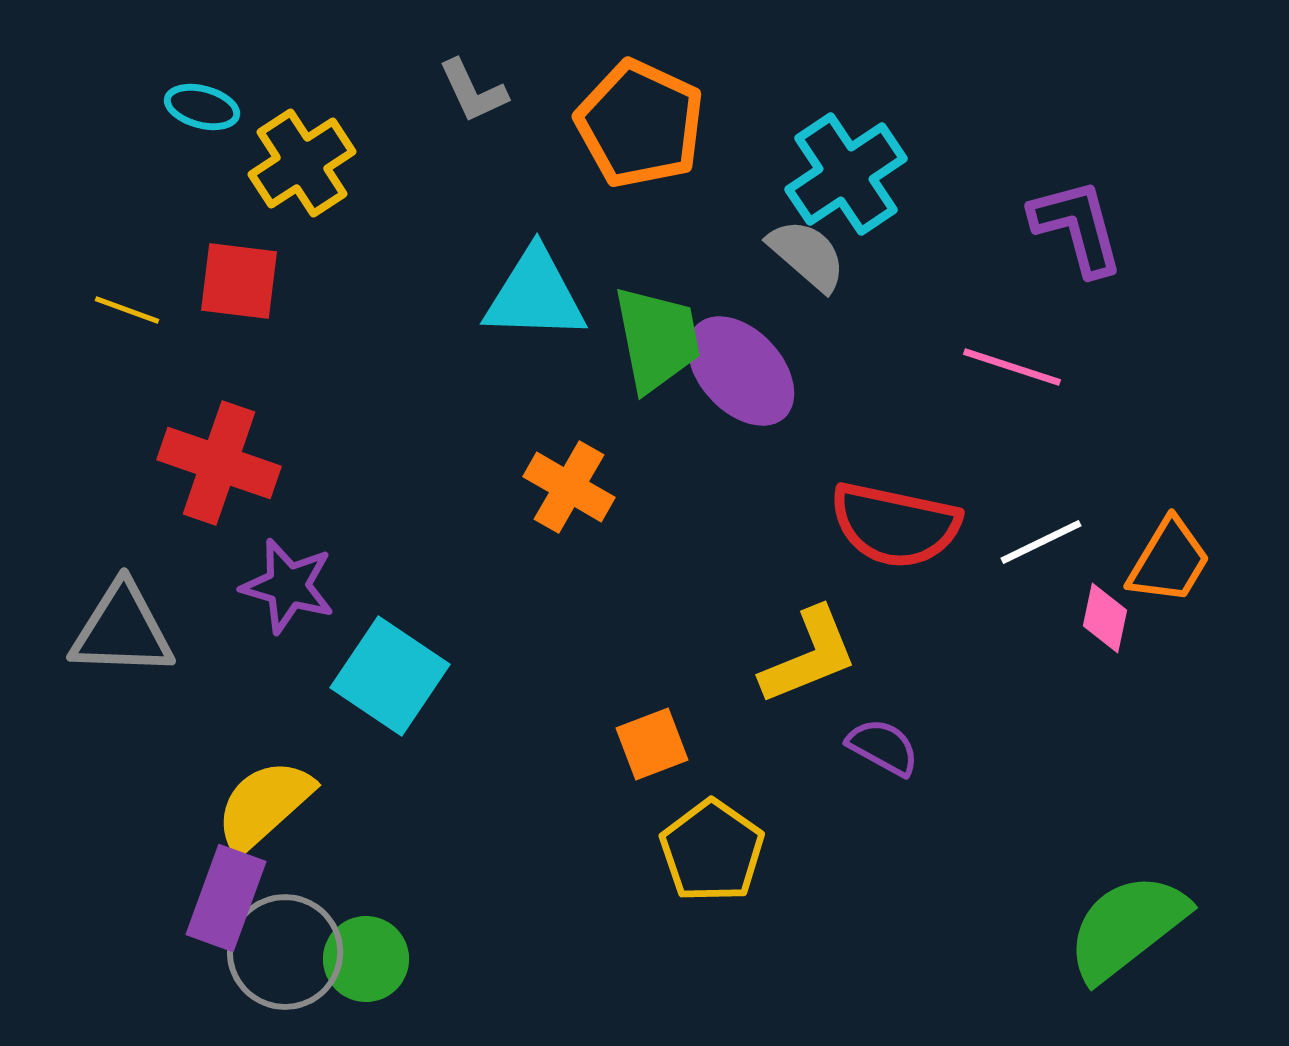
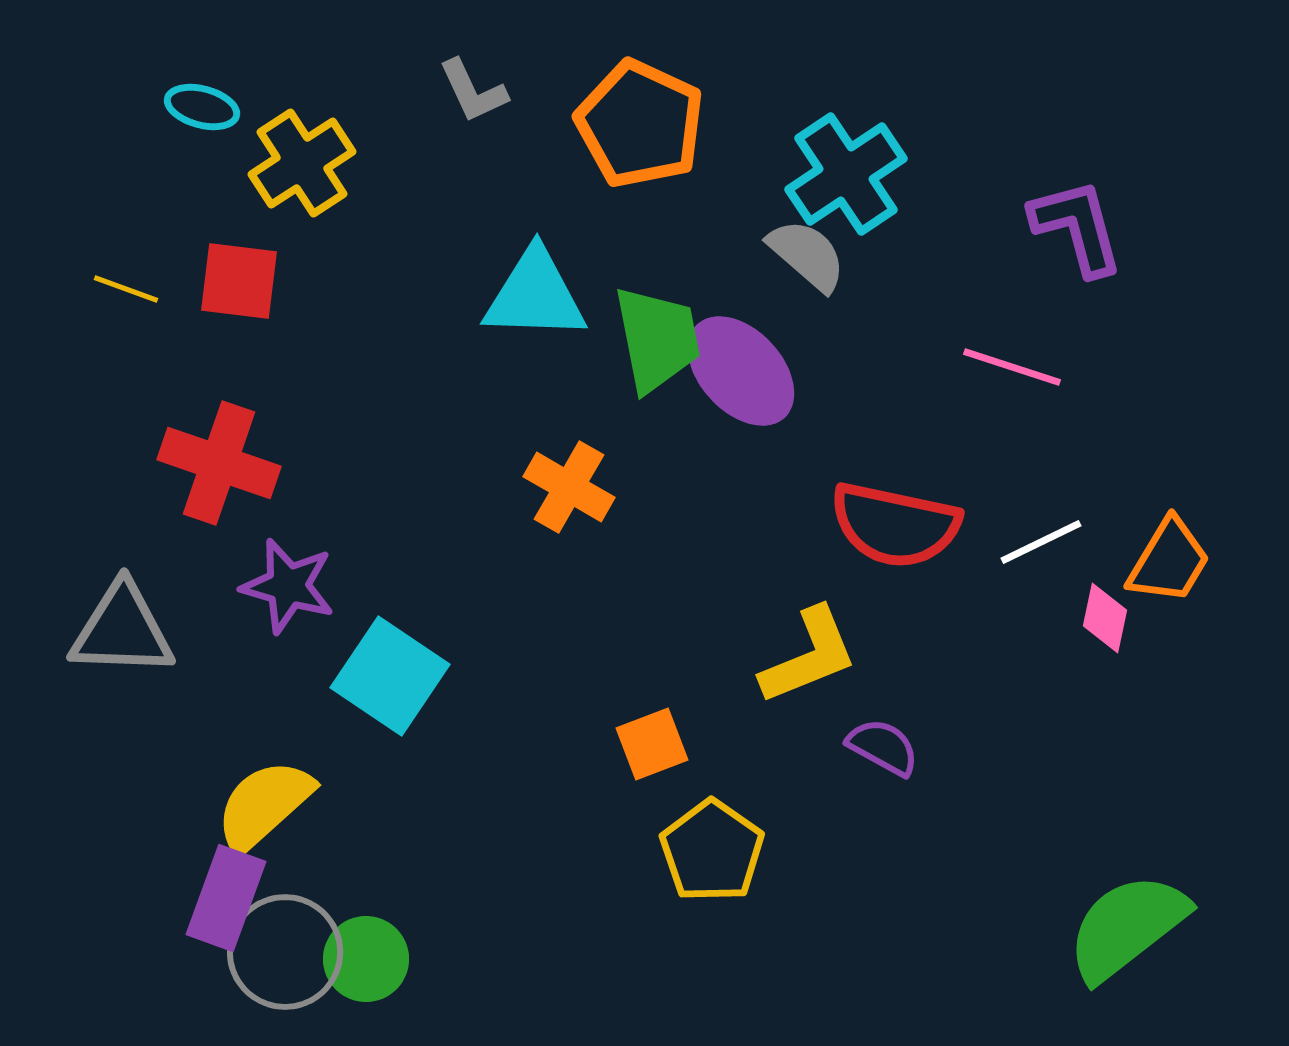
yellow line: moved 1 px left, 21 px up
